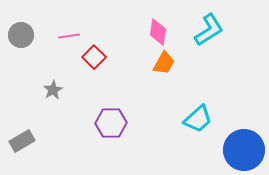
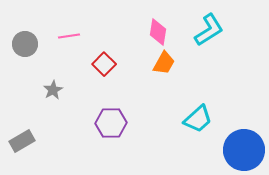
gray circle: moved 4 px right, 9 px down
red square: moved 10 px right, 7 px down
